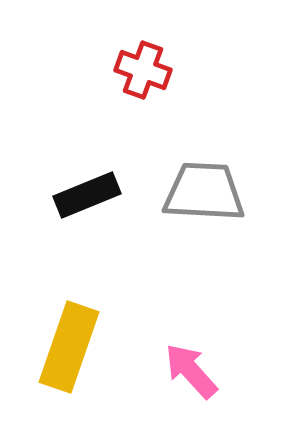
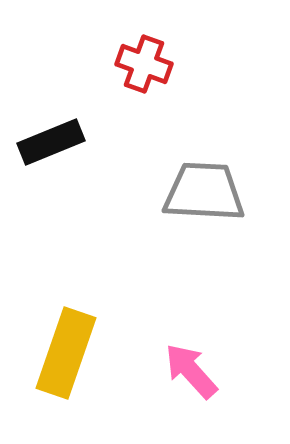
red cross: moved 1 px right, 6 px up
black rectangle: moved 36 px left, 53 px up
yellow rectangle: moved 3 px left, 6 px down
